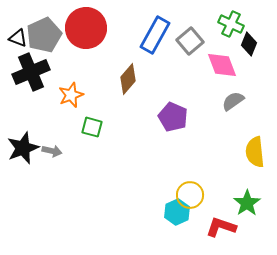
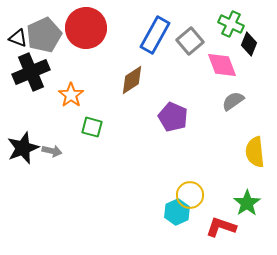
brown diamond: moved 4 px right, 1 px down; rotated 16 degrees clockwise
orange star: rotated 15 degrees counterclockwise
